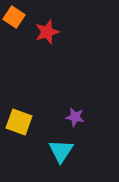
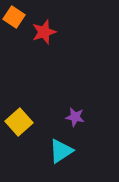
red star: moved 3 px left
yellow square: rotated 28 degrees clockwise
cyan triangle: rotated 24 degrees clockwise
